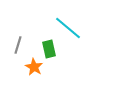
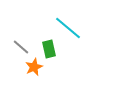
gray line: moved 3 px right, 2 px down; rotated 66 degrees counterclockwise
orange star: rotated 18 degrees clockwise
